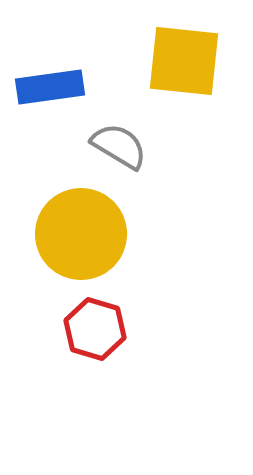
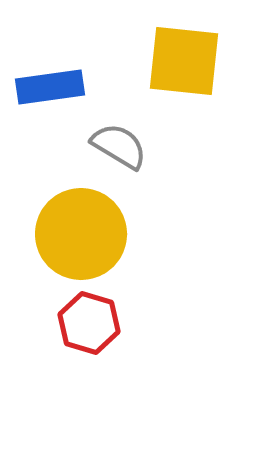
red hexagon: moved 6 px left, 6 px up
